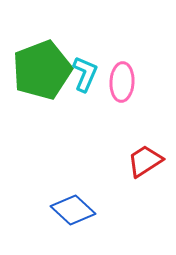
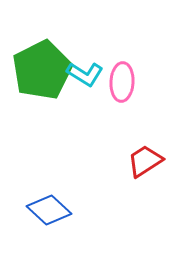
green pentagon: rotated 6 degrees counterclockwise
cyan L-shape: rotated 99 degrees clockwise
blue diamond: moved 24 px left
